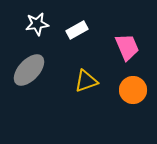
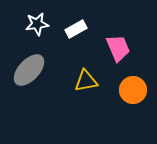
white rectangle: moved 1 px left, 1 px up
pink trapezoid: moved 9 px left, 1 px down
yellow triangle: rotated 10 degrees clockwise
